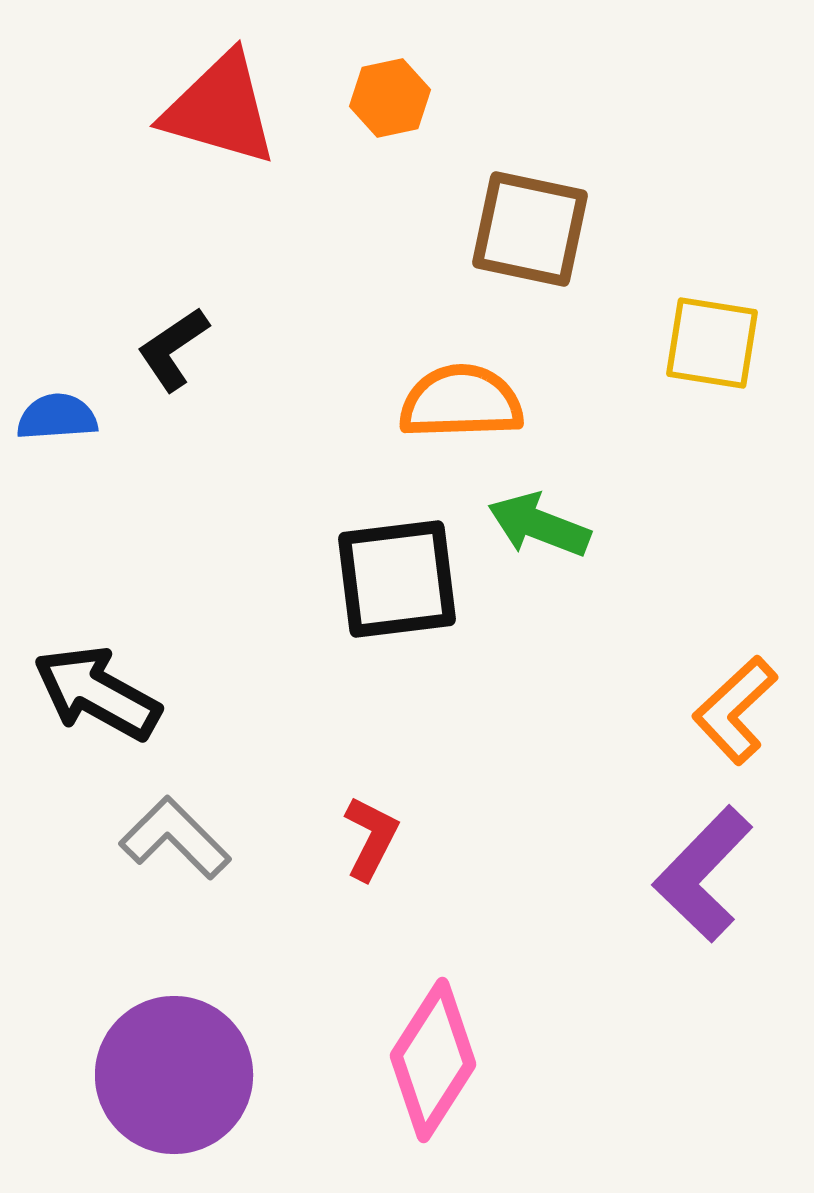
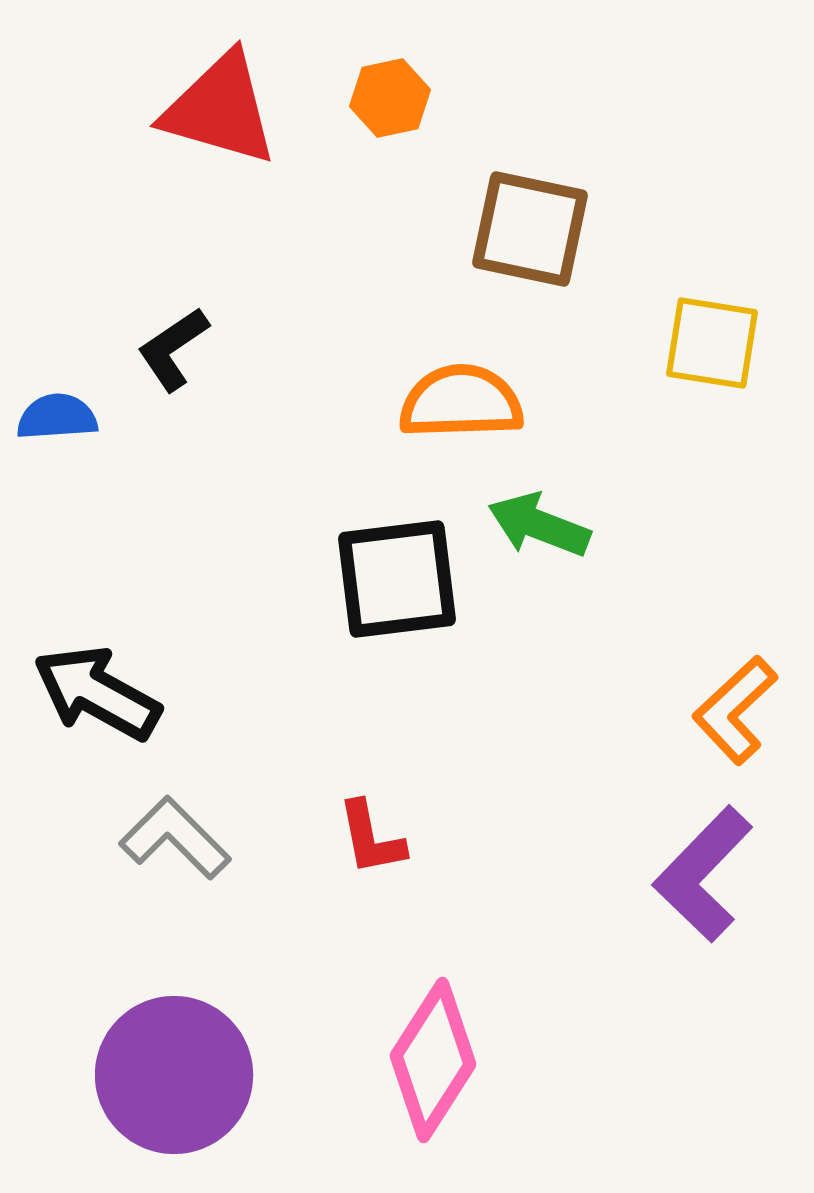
red L-shape: rotated 142 degrees clockwise
